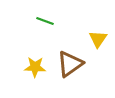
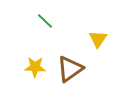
green line: rotated 24 degrees clockwise
brown triangle: moved 5 px down
